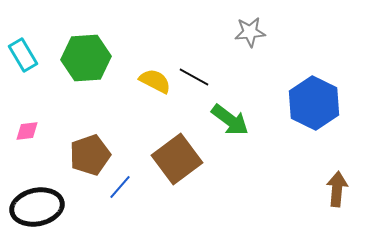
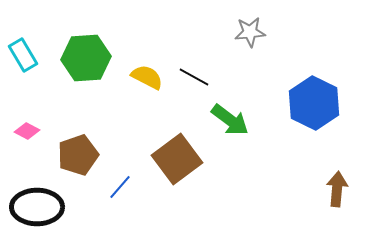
yellow semicircle: moved 8 px left, 4 px up
pink diamond: rotated 35 degrees clockwise
brown pentagon: moved 12 px left
black ellipse: rotated 12 degrees clockwise
